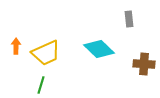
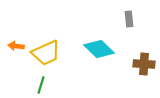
orange arrow: rotated 84 degrees counterclockwise
